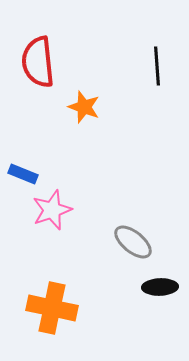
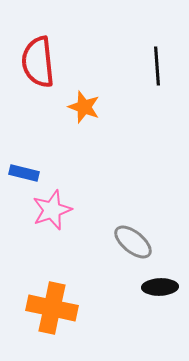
blue rectangle: moved 1 px right, 1 px up; rotated 8 degrees counterclockwise
